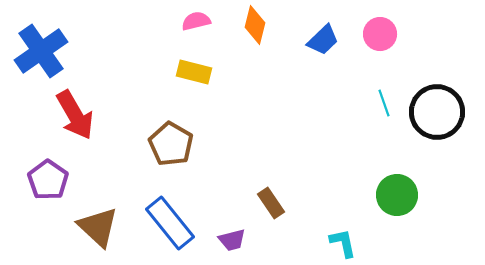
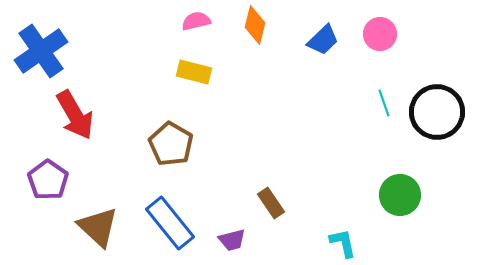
green circle: moved 3 px right
